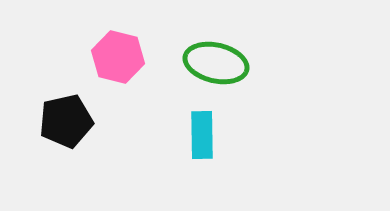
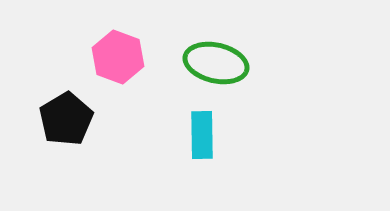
pink hexagon: rotated 6 degrees clockwise
black pentagon: moved 2 px up; rotated 18 degrees counterclockwise
